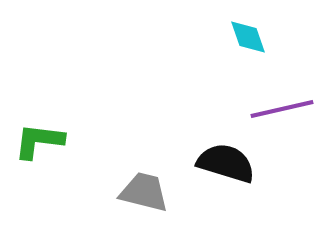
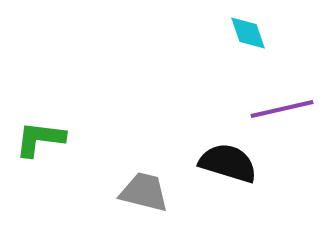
cyan diamond: moved 4 px up
green L-shape: moved 1 px right, 2 px up
black semicircle: moved 2 px right
